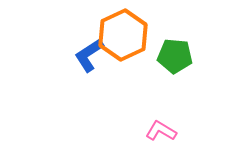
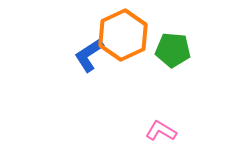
green pentagon: moved 2 px left, 6 px up
